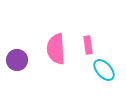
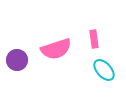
pink rectangle: moved 6 px right, 6 px up
pink semicircle: rotated 104 degrees counterclockwise
